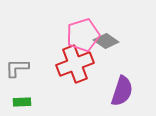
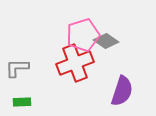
red cross: moved 1 px up
